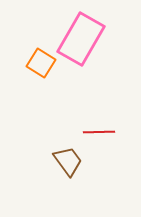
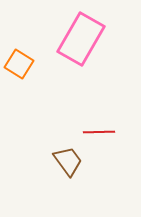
orange square: moved 22 px left, 1 px down
